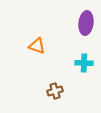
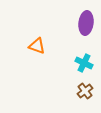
cyan cross: rotated 24 degrees clockwise
brown cross: moved 30 px right; rotated 21 degrees counterclockwise
